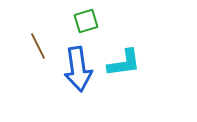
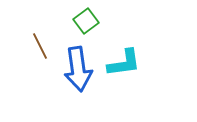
green square: rotated 20 degrees counterclockwise
brown line: moved 2 px right
